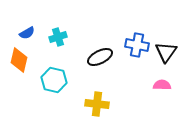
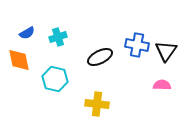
black triangle: moved 1 px up
orange diamond: rotated 25 degrees counterclockwise
cyan hexagon: moved 1 px right, 1 px up
